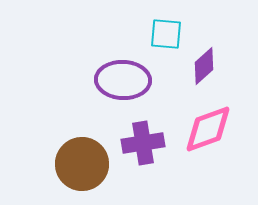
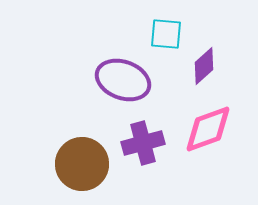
purple ellipse: rotated 18 degrees clockwise
purple cross: rotated 6 degrees counterclockwise
